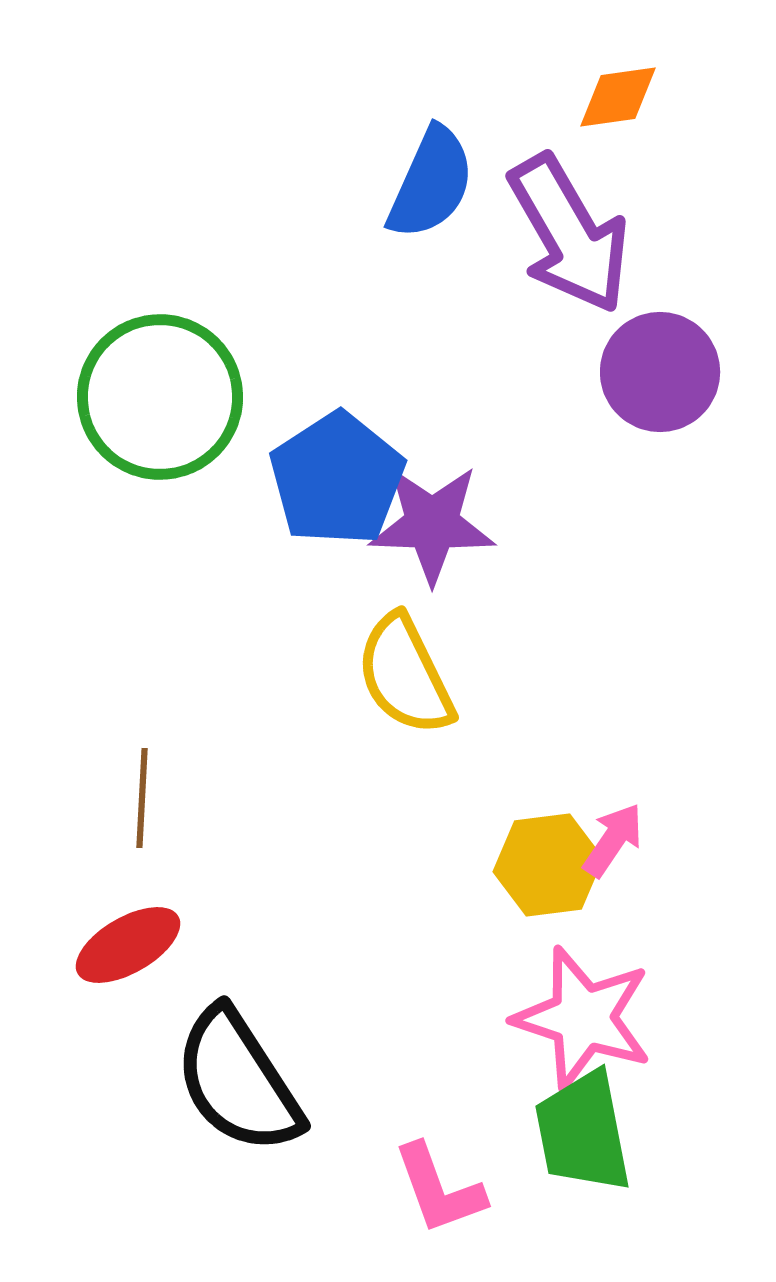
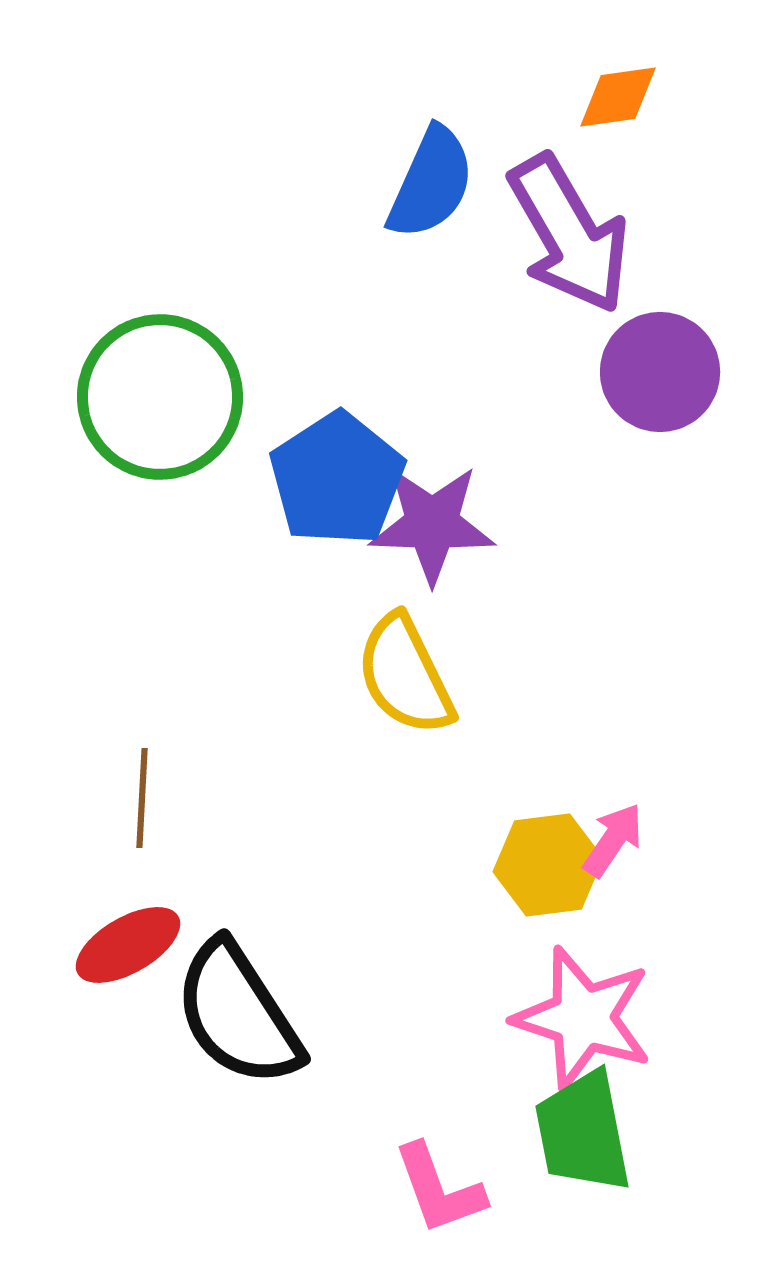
black semicircle: moved 67 px up
